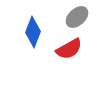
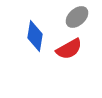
blue diamond: moved 2 px right, 4 px down; rotated 12 degrees counterclockwise
